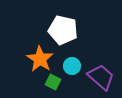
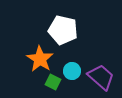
cyan circle: moved 5 px down
